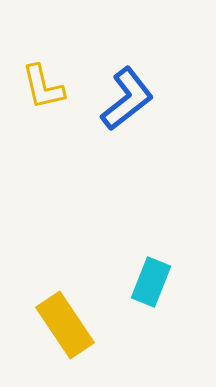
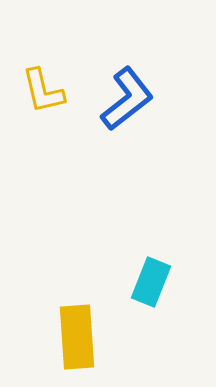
yellow L-shape: moved 4 px down
yellow rectangle: moved 12 px right, 12 px down; rotated 30 degrees clockwise
